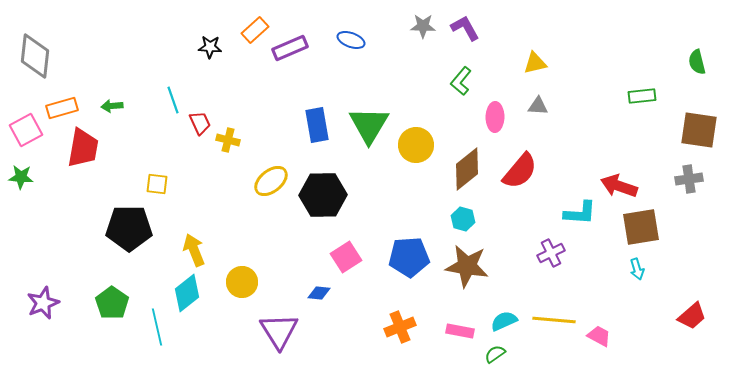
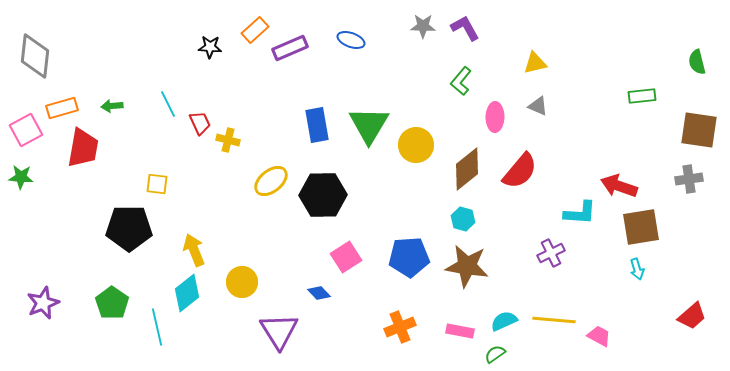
cyan line at (173, 100): moved 5 px left, 4 px down; rotated 8 degrees counterclockwise
gray triangle at (538, 106): rotated 20 degrees clockwise
blue diamond at (319, 293): rotated 40 degrees clockwise
